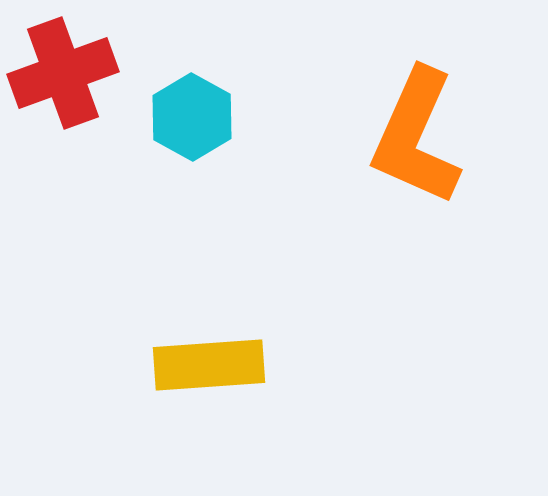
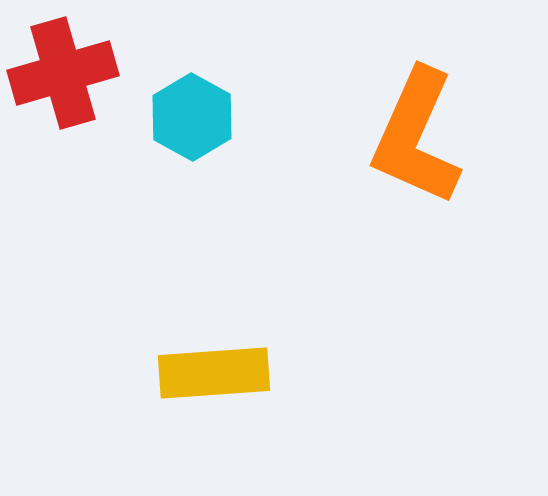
red cross: rotated 4 degrees clockwise
yellow rectangle: moved 5 px right, 8 px down
